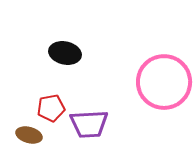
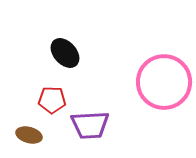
black ellipse: rotated 36 degrees clockwise
red pentagon: moved 1 px right, 8 px up; rotated 12 degrees clockwise
purple trapezoid: moved 1 px right, 1 px down
